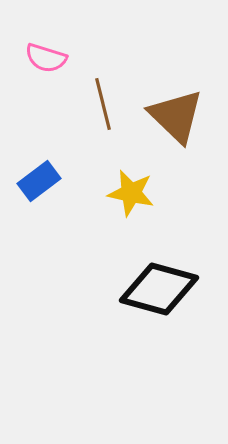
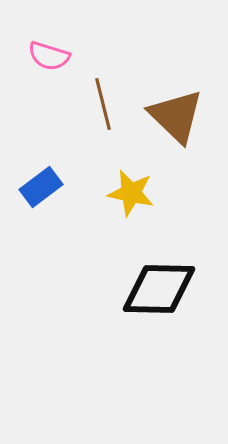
pink semicircle: moved 3 px right, 2 px up
blue rectangle: moved 2 px right, 6 px down
black diamond: rotated 14 degrees counterclockwise
